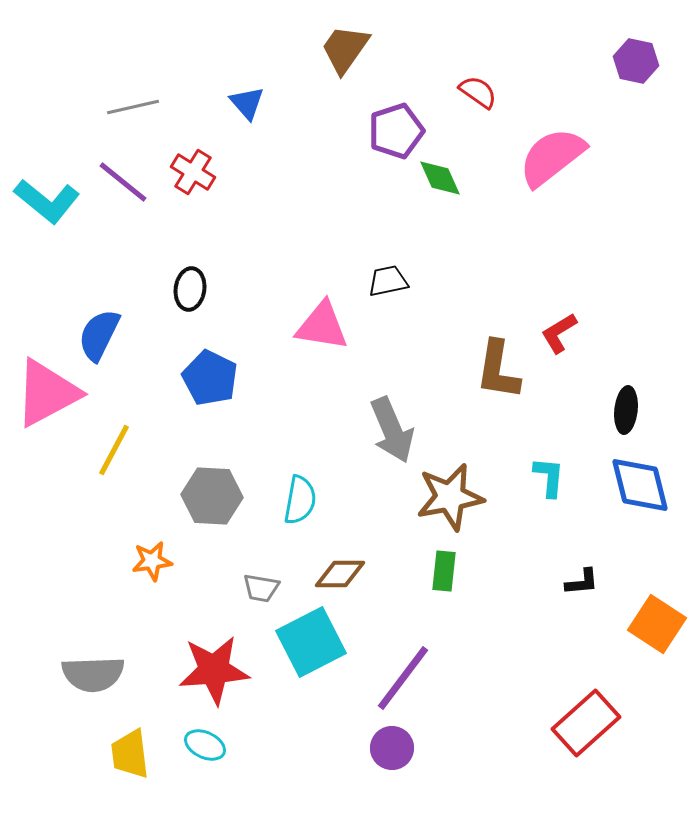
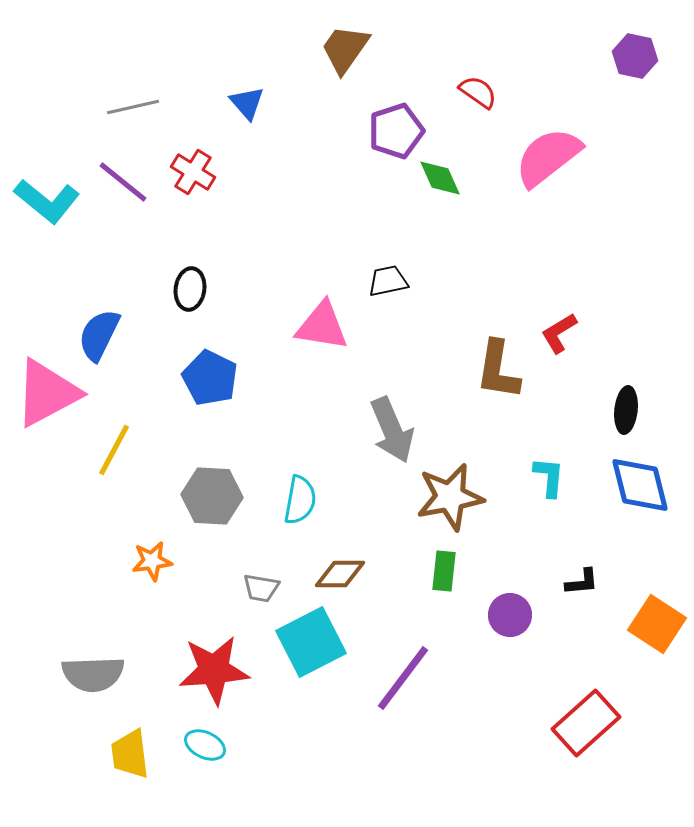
purple hexagon at (636, 61): moved 1 px left, 5 px up
pink semicircle at (552, 157): moved 4 px left
purple circle at (392, 748): moved 118 px right, 133 px up
